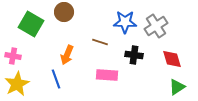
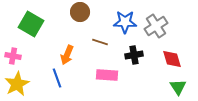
brown circle: moved 16 px right
black cross: rotated 18 degrees counterclockwise
blue line: moved 1 px right, 1 px up
green triangle: moved 1 px right; rotated 30 degrees counterclockwise
